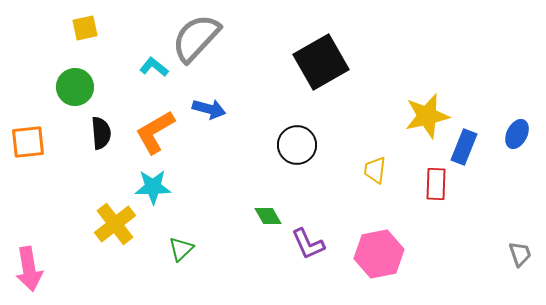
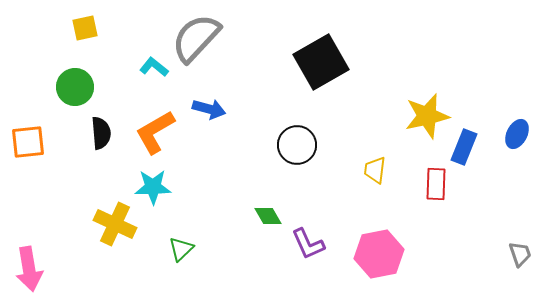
yellow cross: rotated 27 degrees counterclockwise
